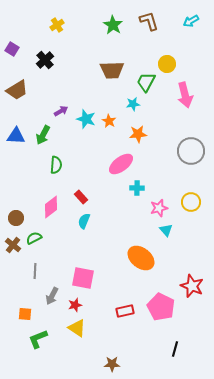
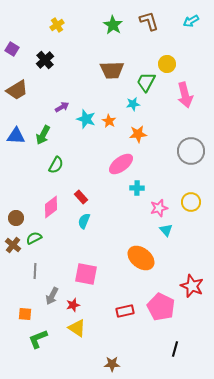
purple arrow at (61, 111): moved 1 px right, 4 px up
green semicircle at (56, 165): rotated 24 degrees clockwise
pink square at (83, 278): moved 3 px right, 4 px up
red star at (75, 305): moved 2 px left
